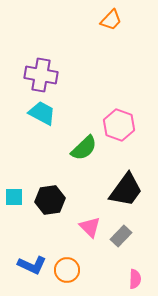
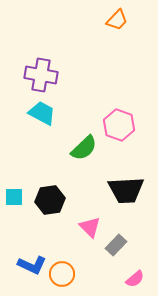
orange trapezoid: moved 6 px right
black trapezoid: rotated 51 degrees clockwise
gray rectangle: moved 5 px left, 9 px down
orange circle: moved 5 px left, 4 px down
pink semicircle: rotated 48 degrees clockwise
